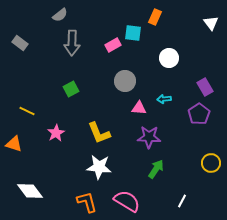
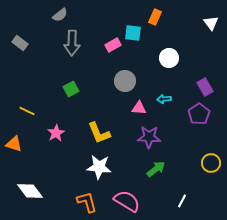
green arrow: rotated 18 degrees clockwise
